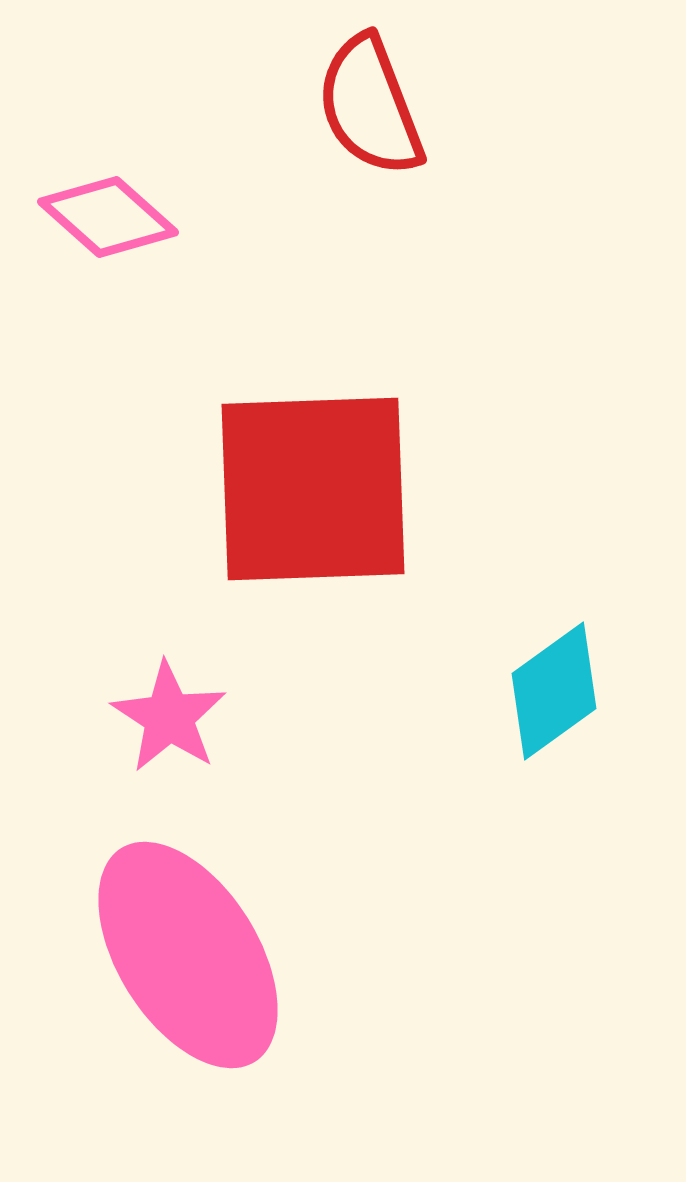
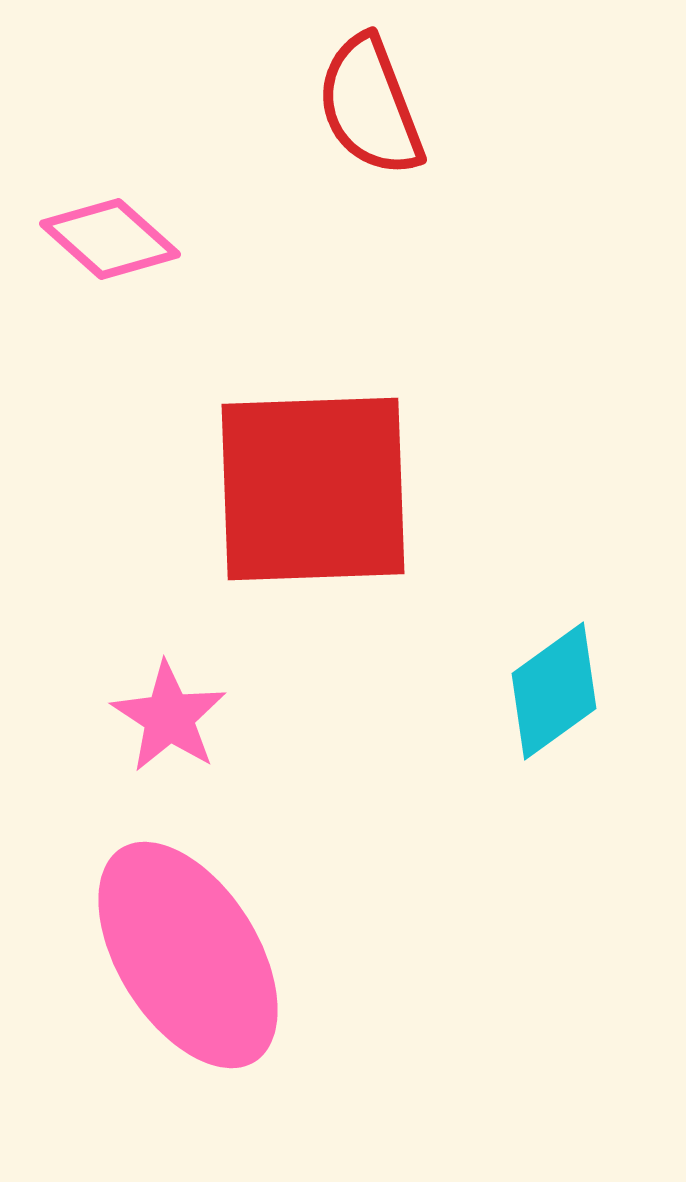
pink diamond: moved 2 px right, 22 px down
